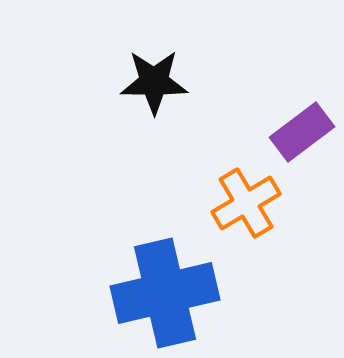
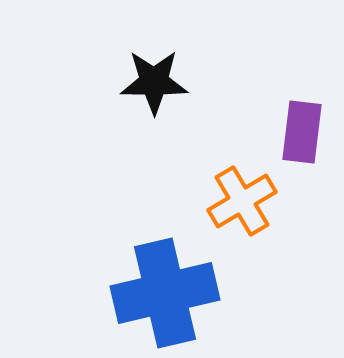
purple rectangle: rotated 46 degrees counterclockwise
orange cross: moved 4 px left, 2 px up
